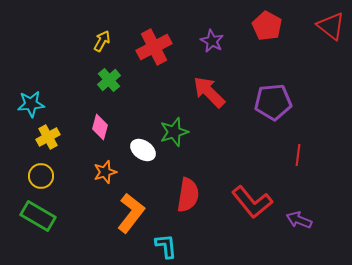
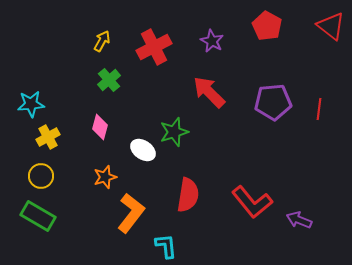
red line: moved 21 px right, 46 px up
orange star: moved 5 px down
